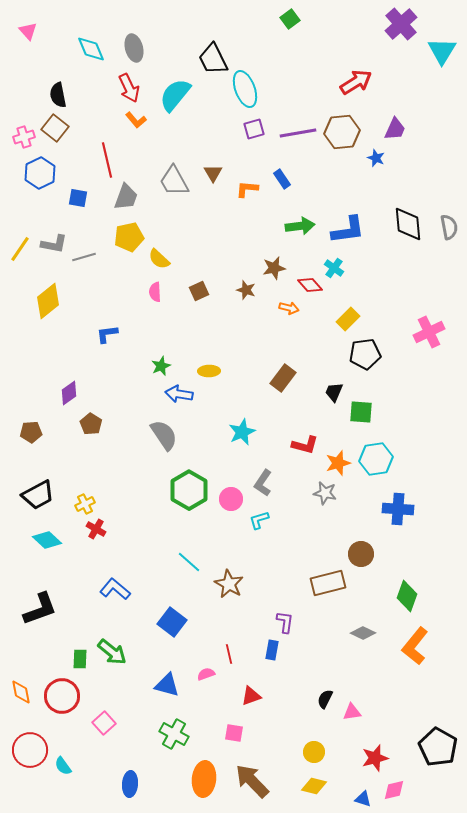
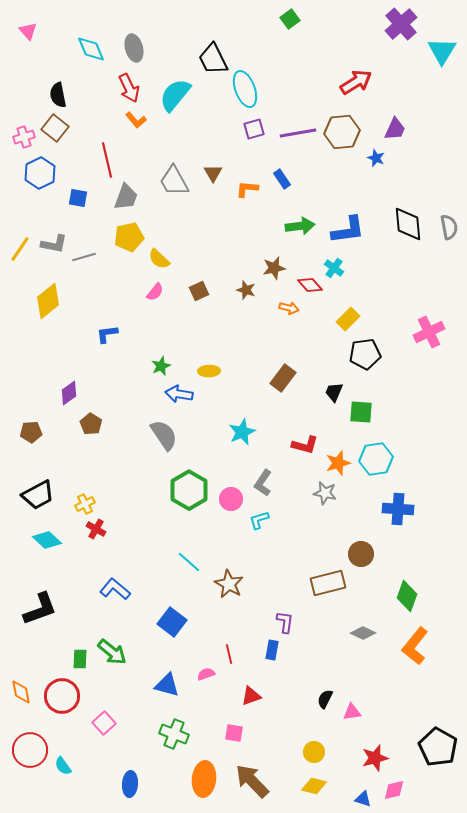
pink semicircle at (155, 292): rotated 138 degrees counterclockwise
green cross at (174, 734): rotated 8 degrees counterclockwise
